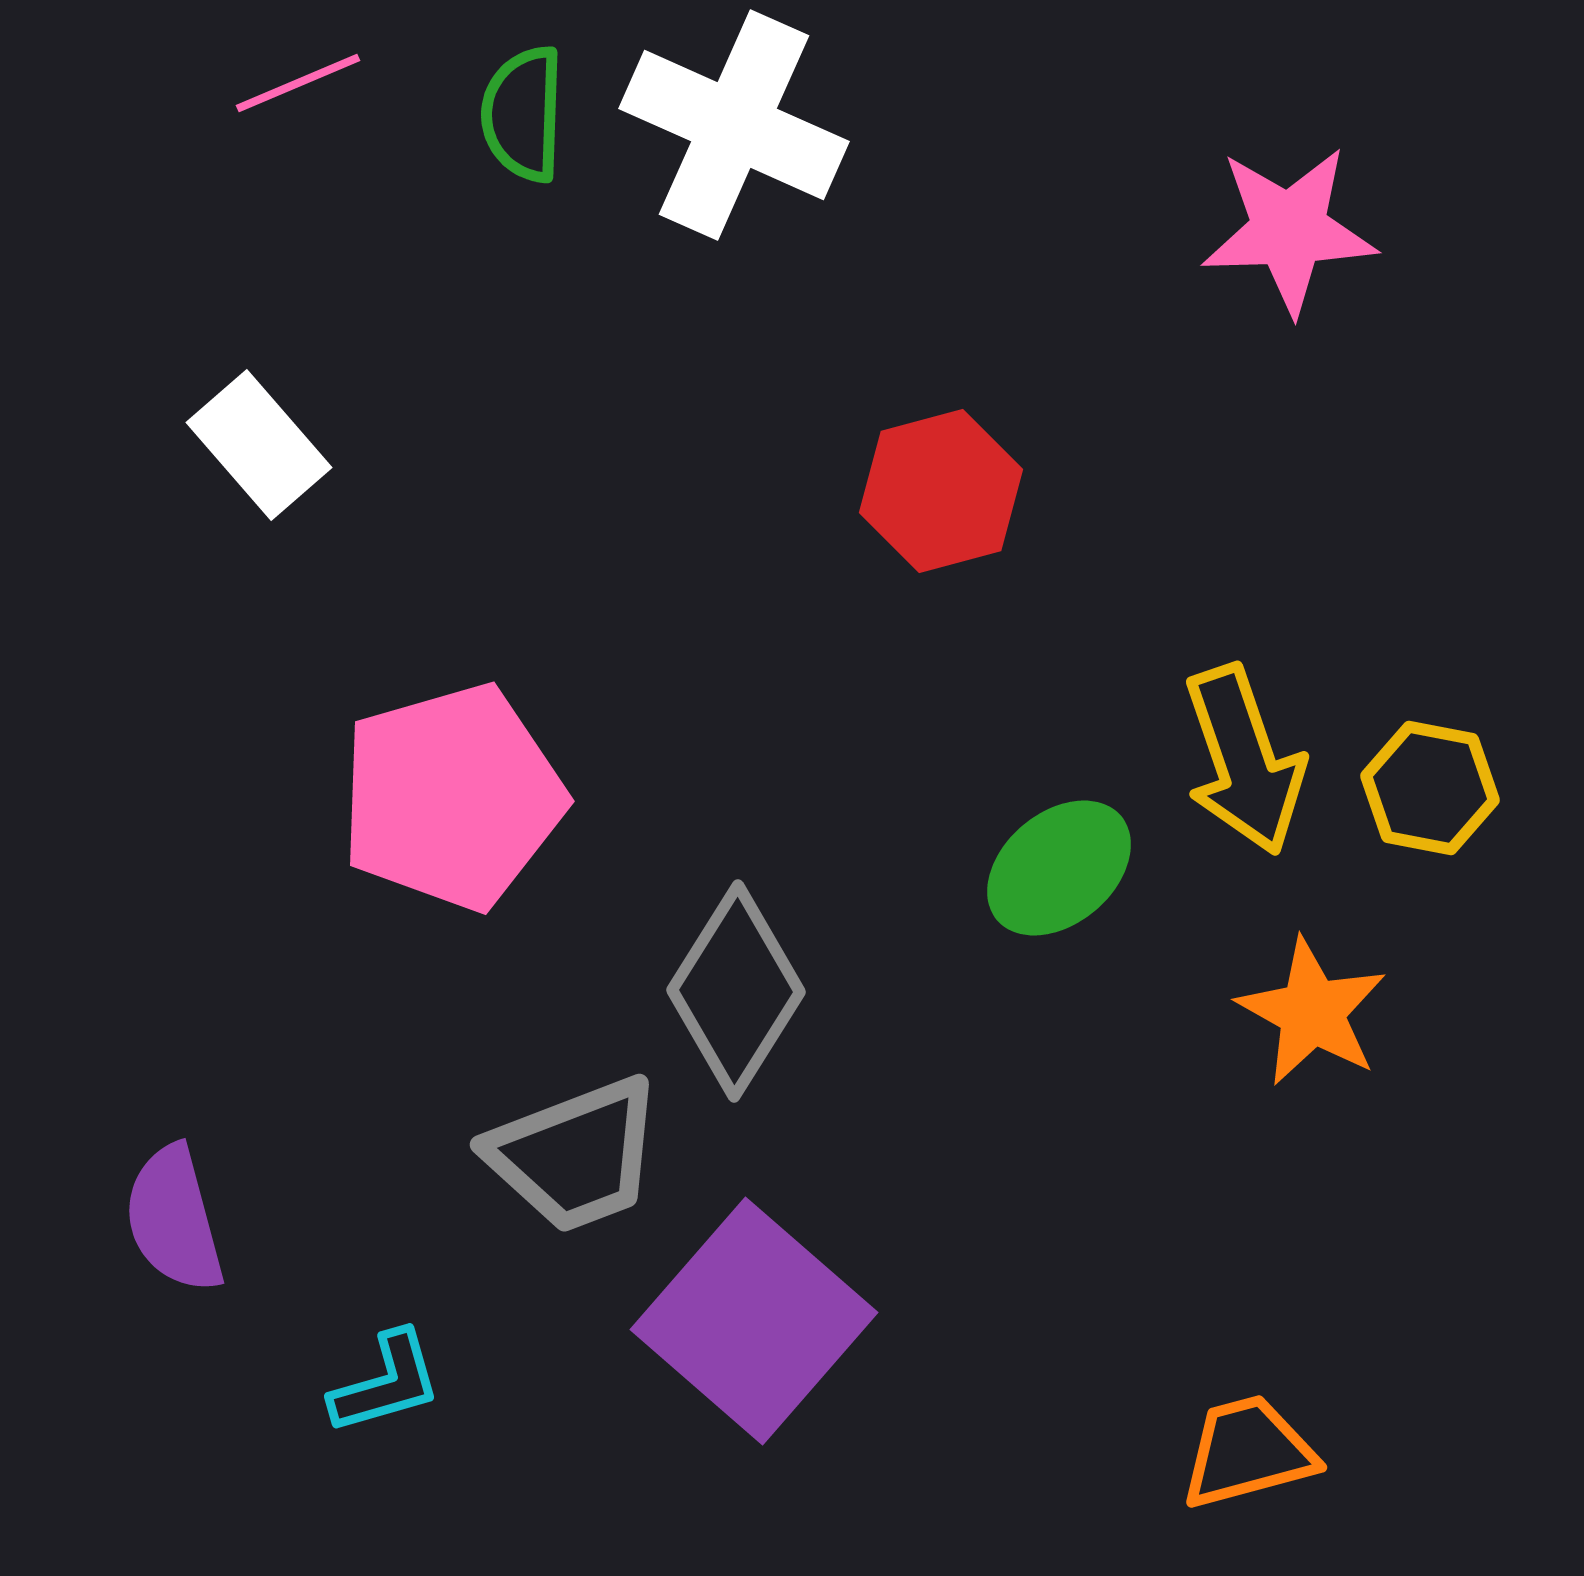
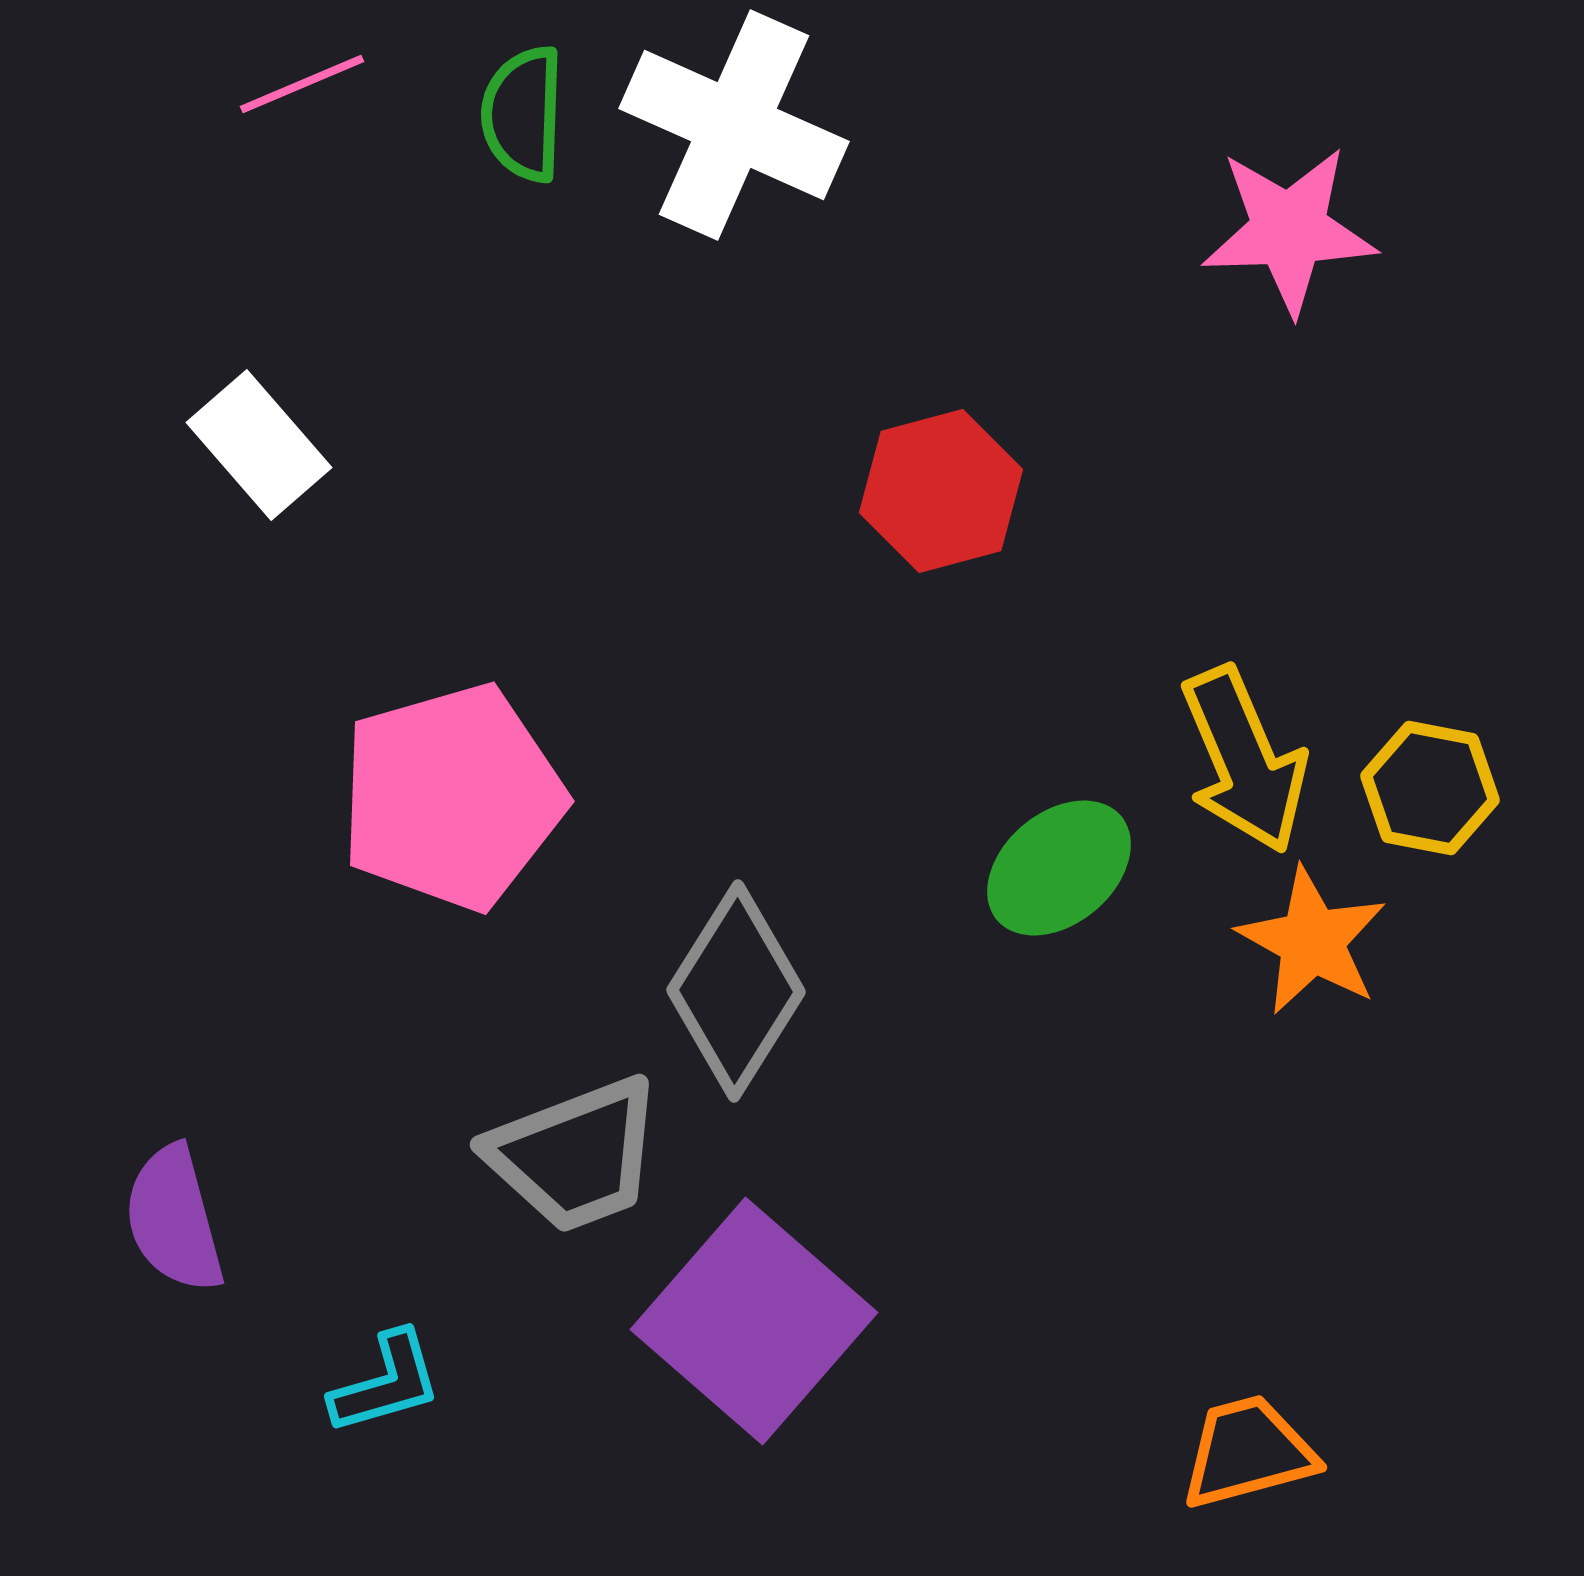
pink line: moved 4 px right, 1 px down
yellow arrow: rotated 4 degrees counterclockwise
orange star: moved 71 px up
